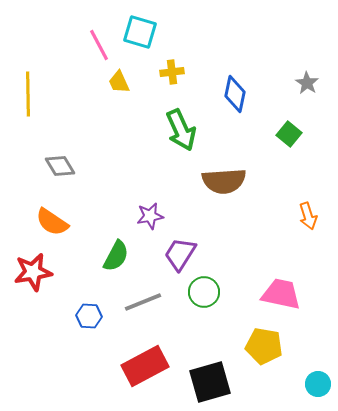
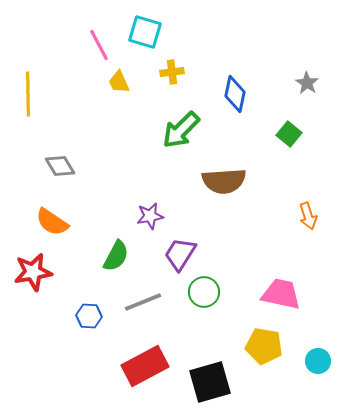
cyan square: moved 5 px right
green arrow: rotated 69 degrees clockwise
cyan circle: moved 23 px up
